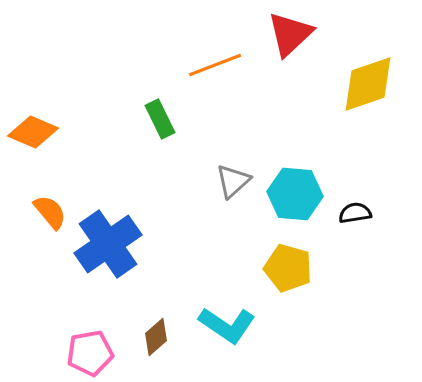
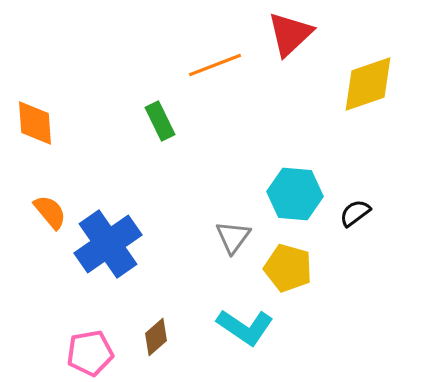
green rectangle: moved 2 px down
orange diamond: moved 2 px right, 9 px up; rotated 63 degrees clockwise
gray triangle: moved 56 px down; rotated 12 degrees counterclockwise
black semicircle: rotated 28 degrees counterclockwise
cyan L-shape: moved 18 px right, 2 px down
